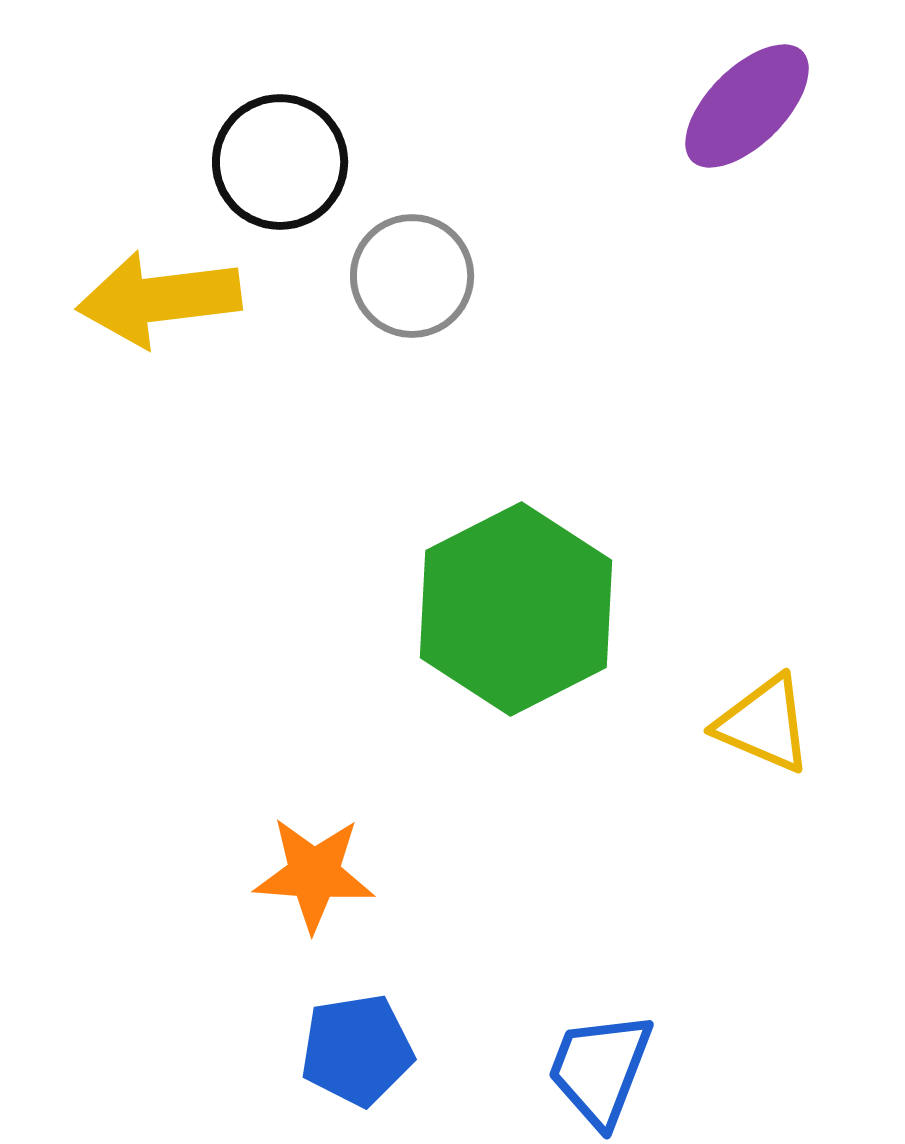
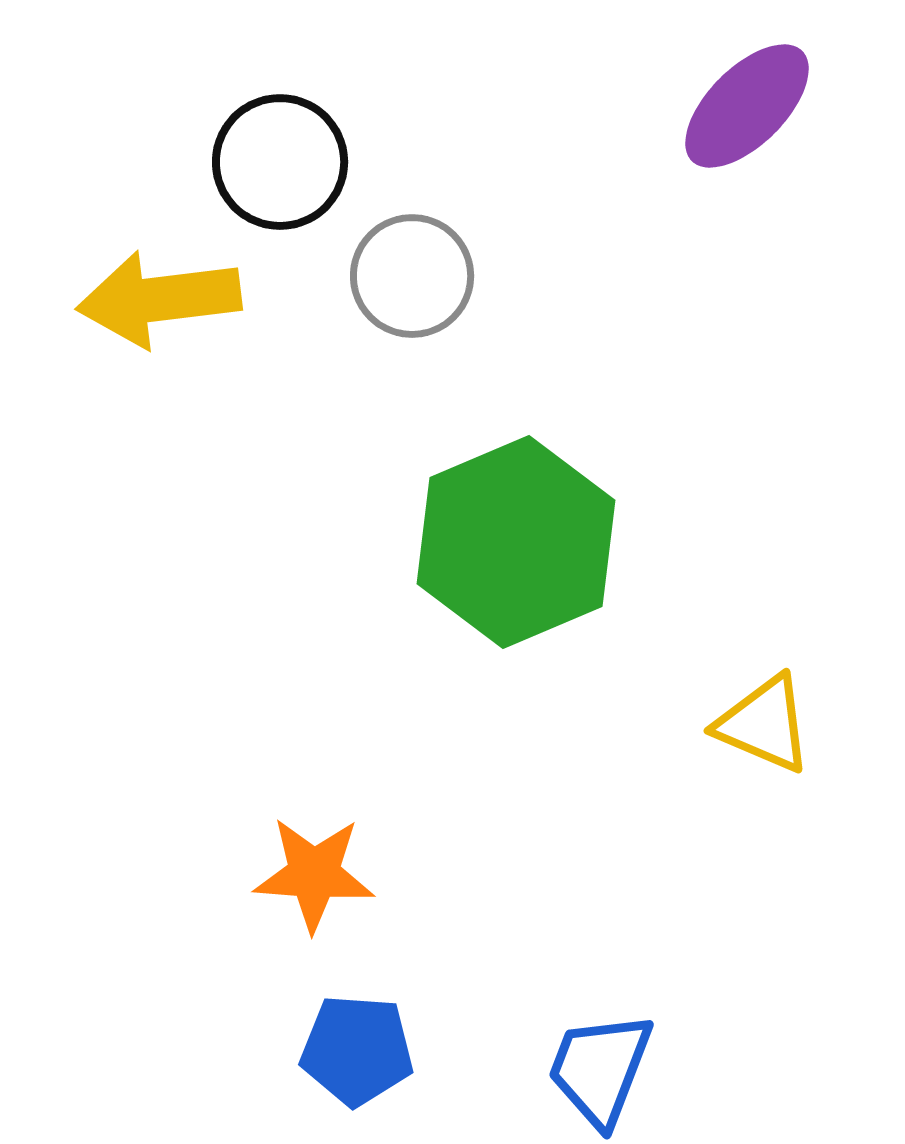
green hexagon: moved 67 px up; rotated 4 degrees clockwise
blue pentagon: rotated 13 degrees clockwise
